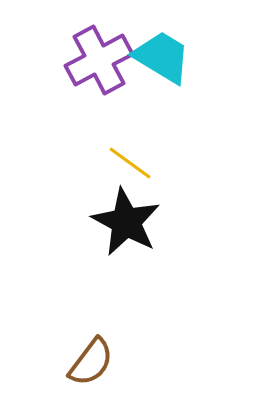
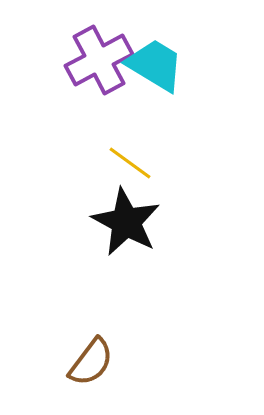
cyan trapezoid: moved 7 px left, 8 px down
